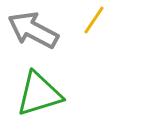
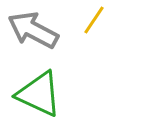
green triangle: rotated 42 degrees clockwise
